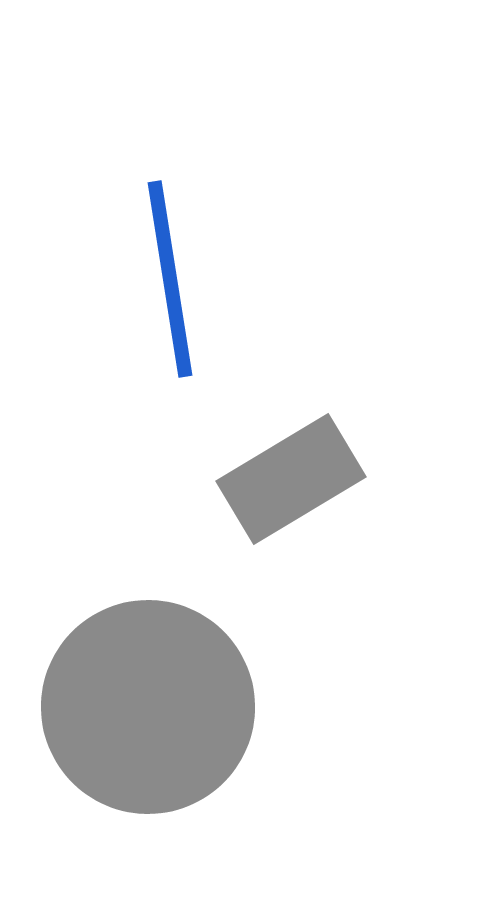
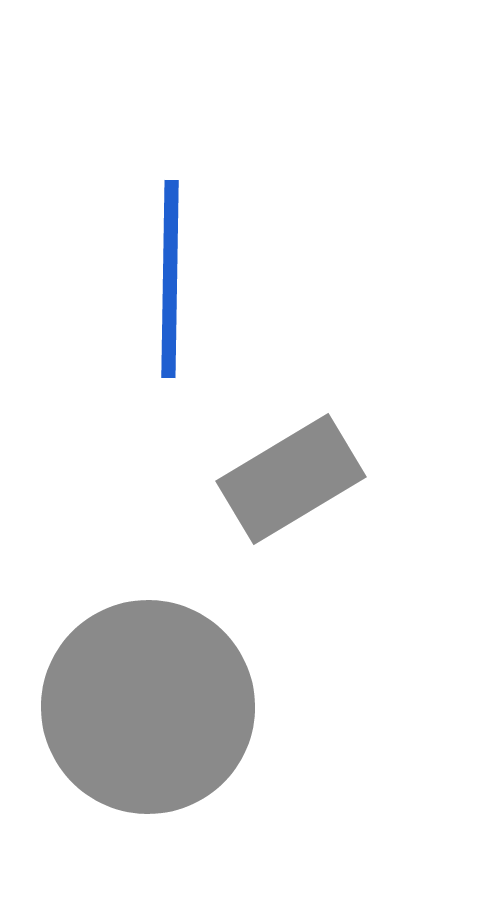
blue line: rotated 10 degrees clockwise
